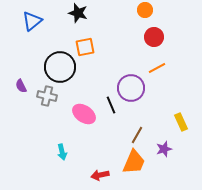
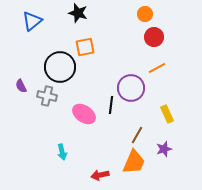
orange circle: moved 4 px down
black line: rotated 30 degrees clockwise
yellow rectangle: moved 14 px left, 8 px up
